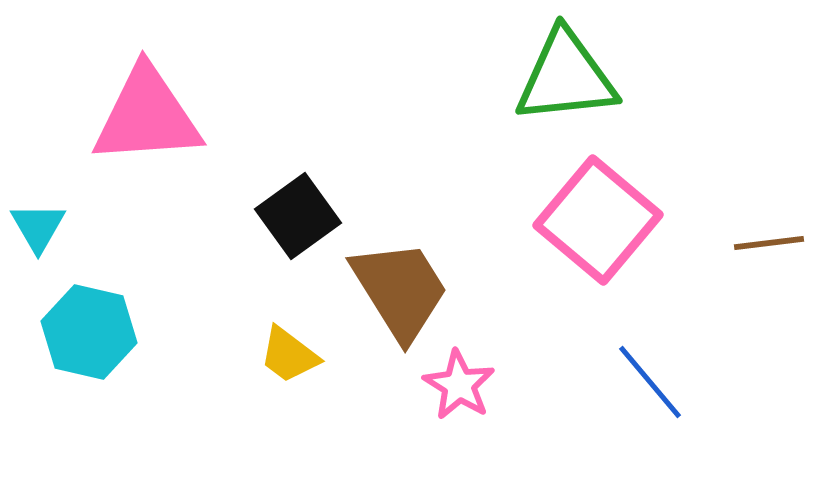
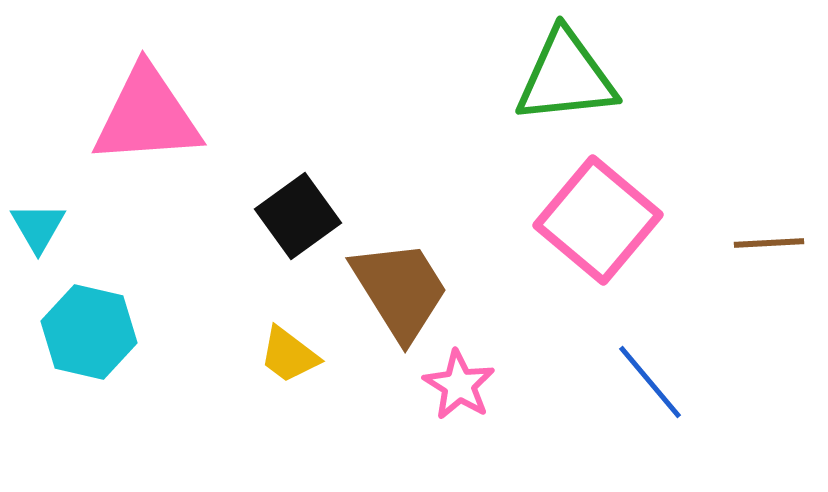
brown line: rotated 4 degrees clockwise
